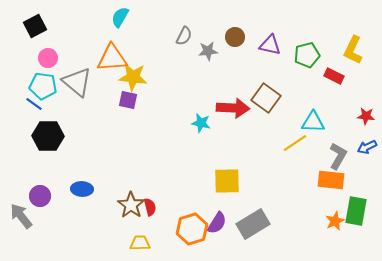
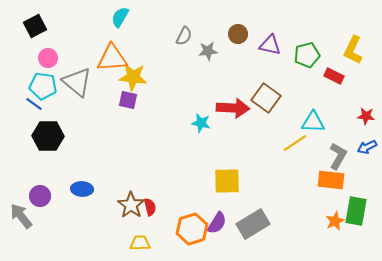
brown circle: moved 3 px right, 3 px up
